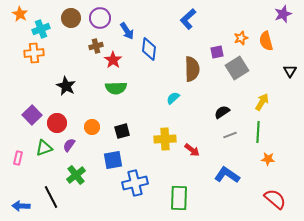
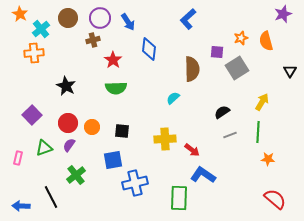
brown circle at (71, 18): moved 3 px left
cyan cross at (41, 29): rotated 18 degrees counterclockwise
blue arrow at (127, 31): moved 1 px right, 9 px up
brown cross at (96, 46): moved 3 px left, 6 px up
purple square at (217, 52): rotated 16 degrees clockwise
red circle at (57, 123): moved 11 px right
black square at (122, 131): rotated 21 degrees clockwise
blue L-shape at (227, 175): moved 24 px left
